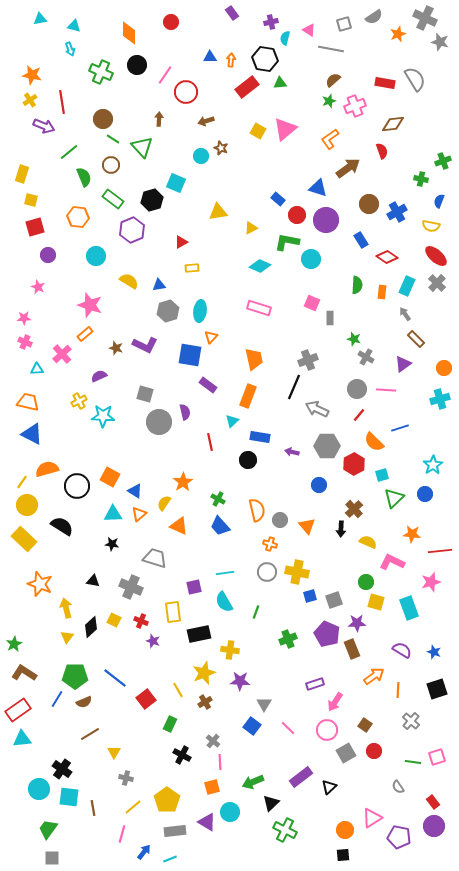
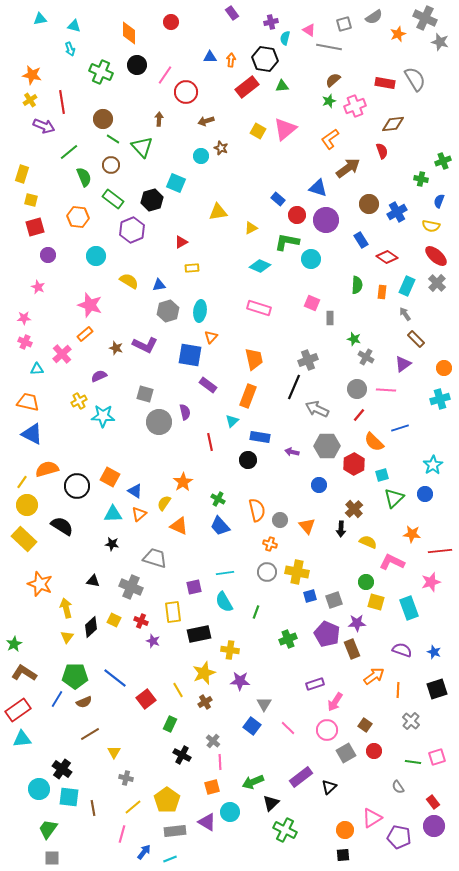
gray line at (331, 49): moved 2 px left, 2 px up
green triangle at (280, 83): moved 2 px right, 3 px down
purple semicircle at (402, 650): rotated 12 degrees counterclockwise
